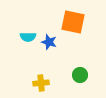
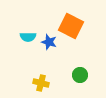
orange square: moved 2 px left, 4 px down; rotated 15 degrees clockwise
yellow cross: rotated 21 degrees clockwise
